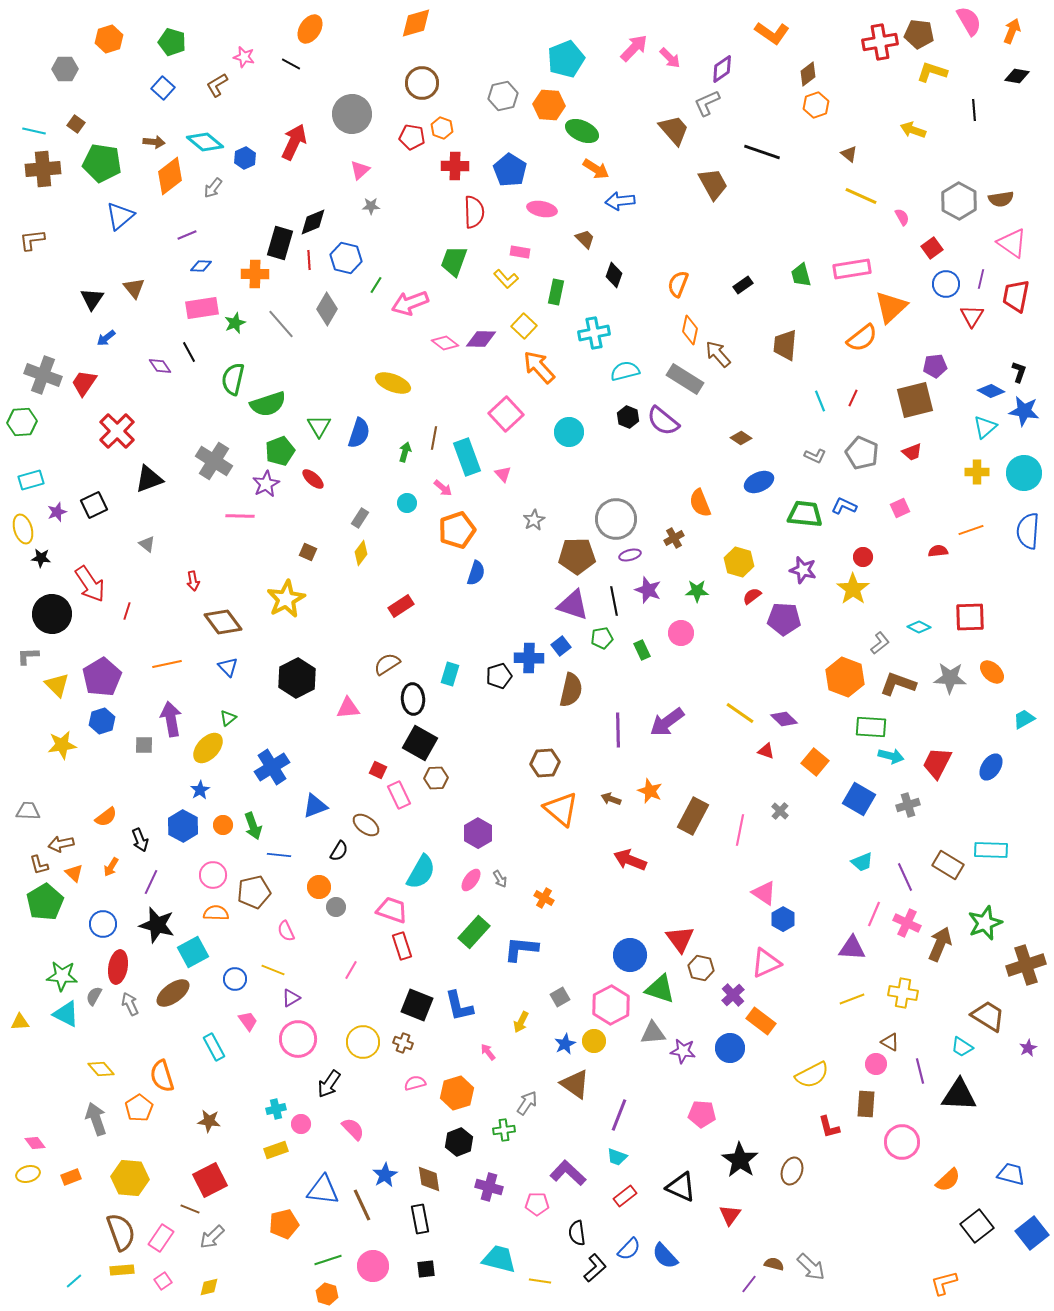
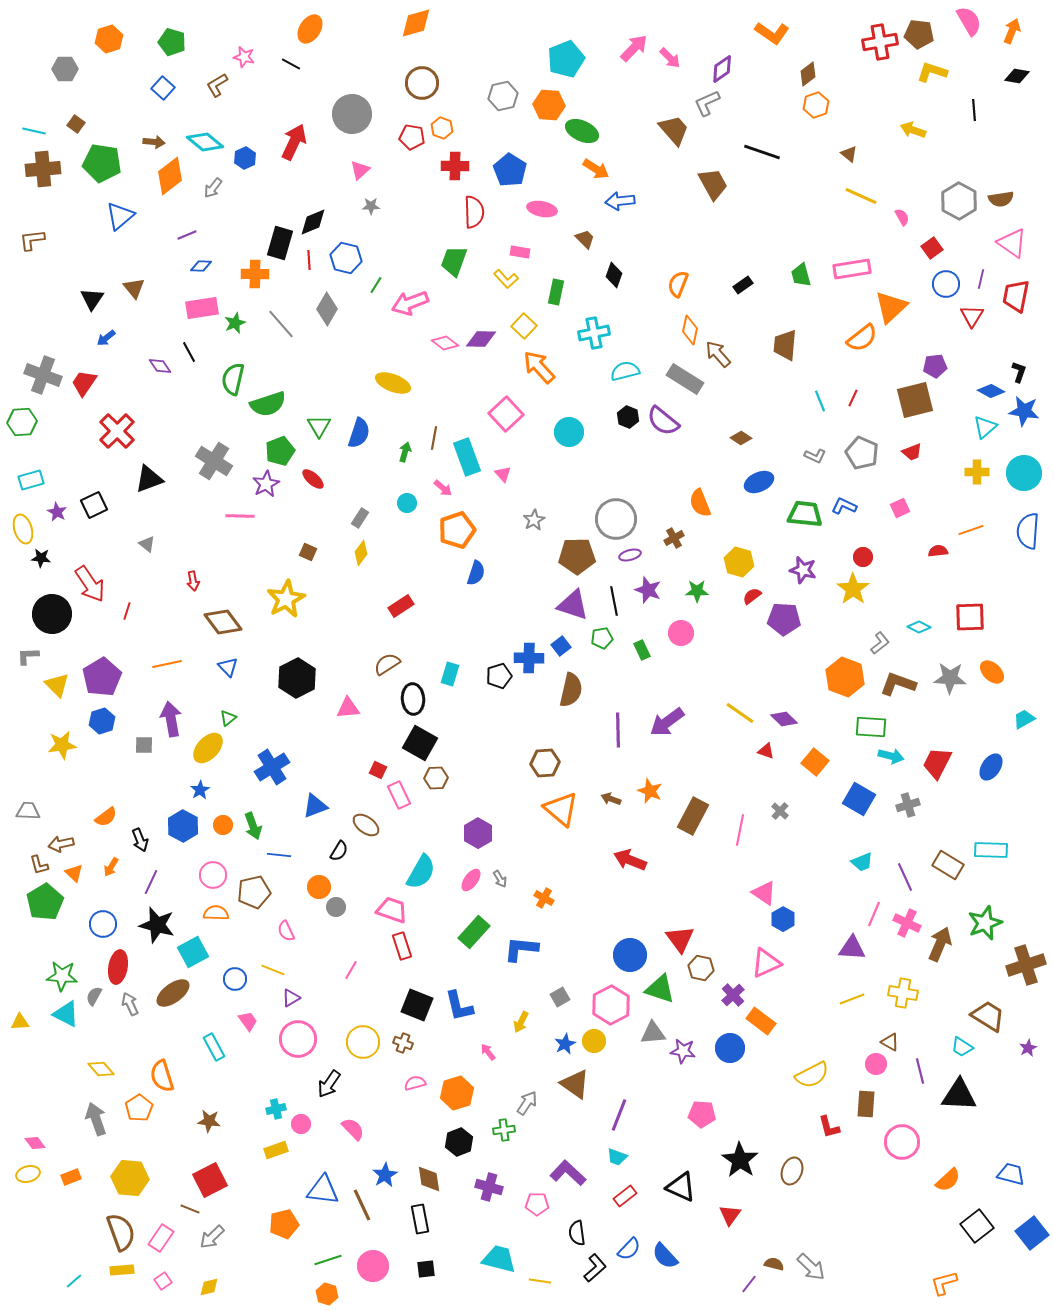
purple star at (57, 512): rotated 24 degrees counterclockwise
